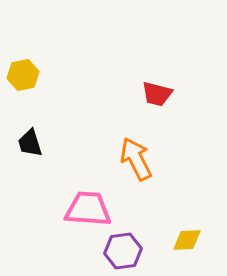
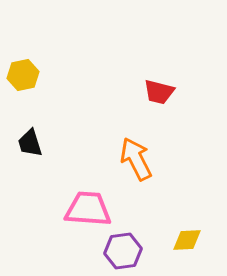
red trapezoid: moved 2 px right, 2 px up
